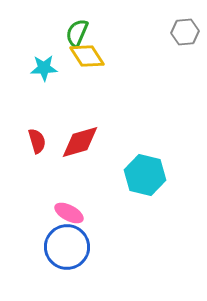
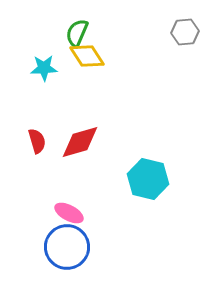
cyan hexagon: moved 3 px right, 4 px down
